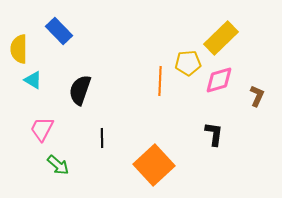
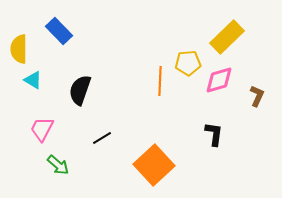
yellow rectangle: moved 6 px right, 1 px up
black line: rotated 60 degrees clockwise
